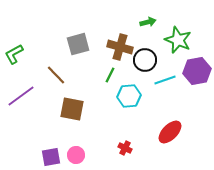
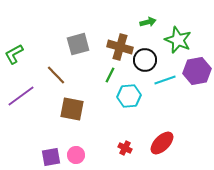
red ellipse: moved 8 px left, 11 px down
